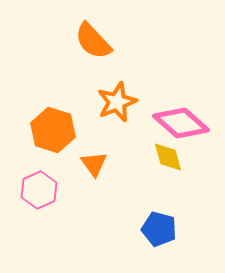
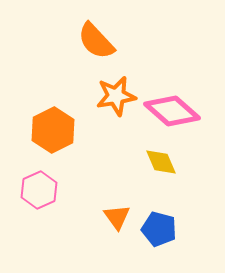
orange semicircle: moved 3 px right
orange star: moved 1 px left, 6 px up; rotated 12 degrees clockwise
pink diamond: moved 9 px left, 12 px up
orange hexagon: rotated 15 degrees clockwise
yellow diamond: moved 7 px left, 5 px down; rotated 8 degrees counterclockwise
orange triangle: moved 23 px right, 53 px down
